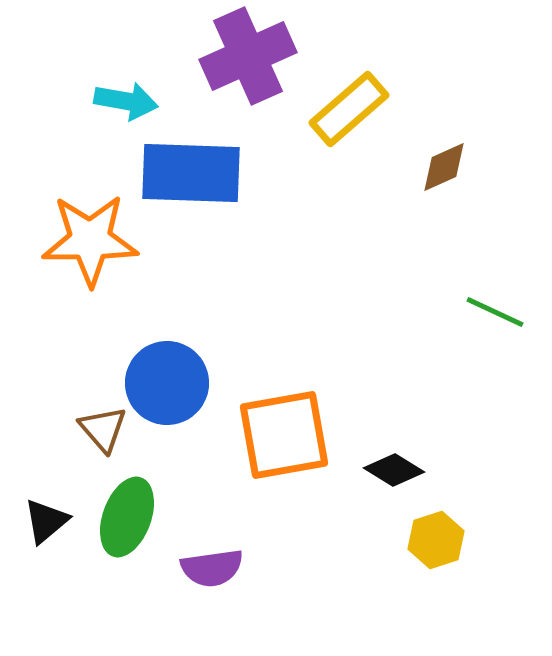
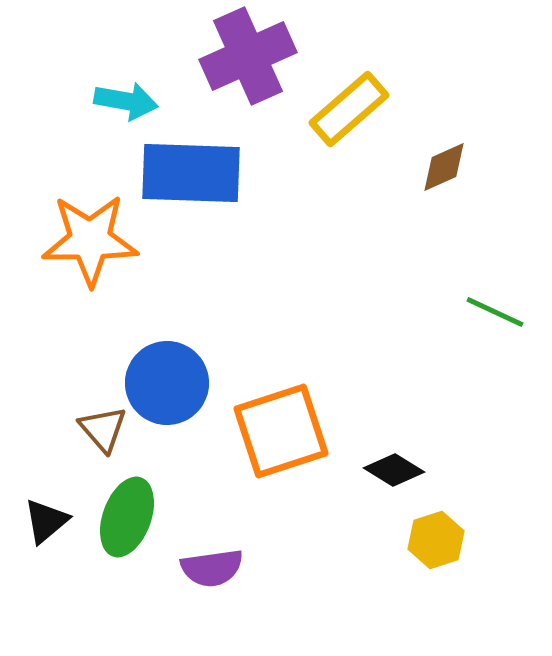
orange square: moved 3 px left, 4 px up; rotated 8 degrees counterclockwise
